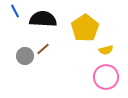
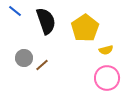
blue line: rotated 24 degrees counterclockwise
black semicircle: moved 3 px right, 2 px down; rotated 68 degrees clockwise
brown line: moved 1 px left, 16 px down
gray circle: moved 1 px left, 2 px down
pink circle: moved 1 px right, 1 px down
